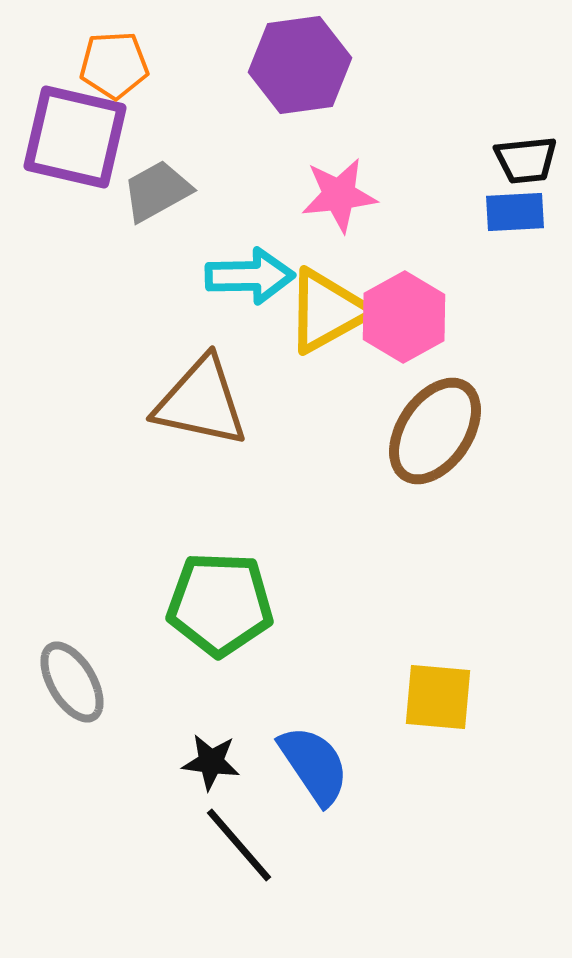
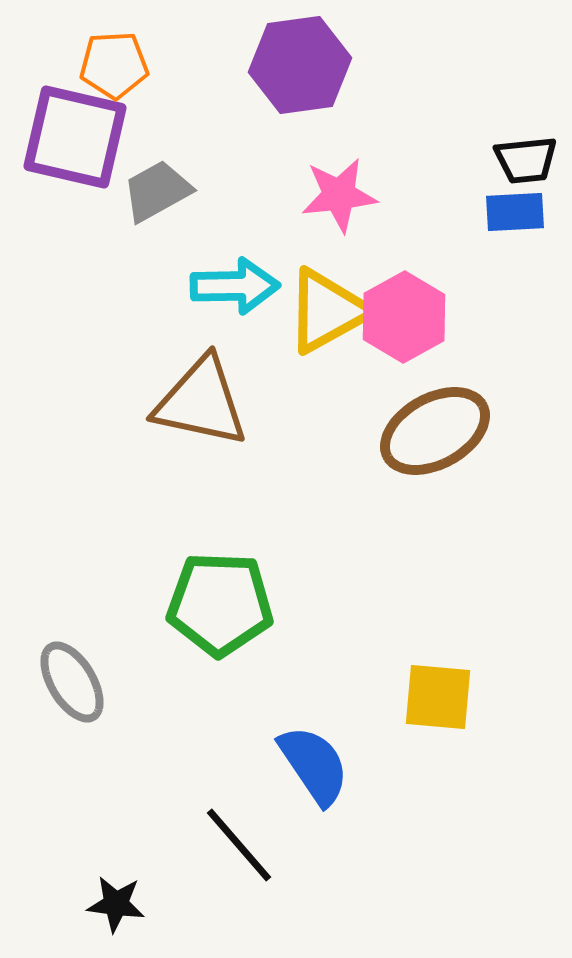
cyan arrow: moved 15 px left, 10 px down
brown ellipse: rotated 27 degrees clockwise
black star: moved 95 px left, 142 px down
